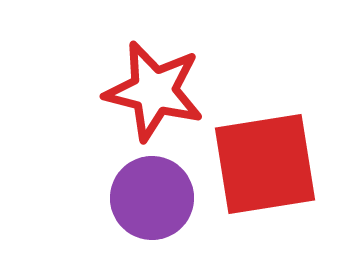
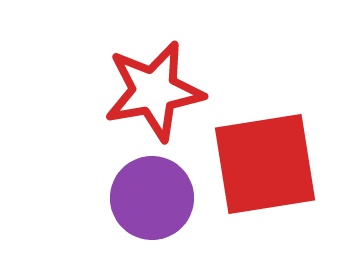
red star: rotated 24 degrees counterclockwise
